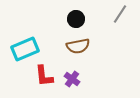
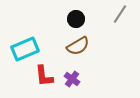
brown semicircle: rotated 20 degrees counterclockwise
